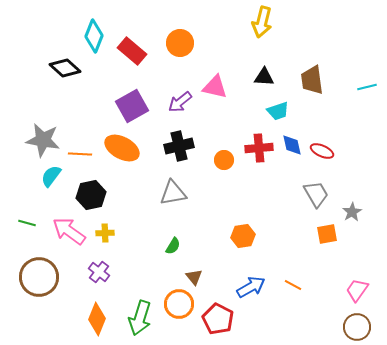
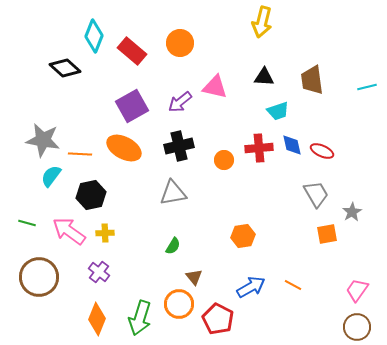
orange ellipse at (122, 148): moved 2 px right
